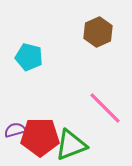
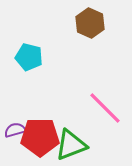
brown hexagon: moved 8 px left, 9 px up; rotated 12 degrees counterclockwise
